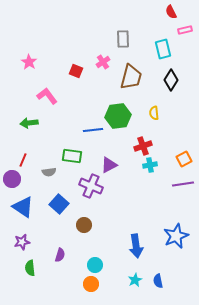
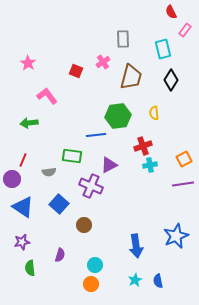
pink rectangle: rotated 40 degrees counterclockwise
pink star: moved 1 px left, 1 px down
blue line: moved 3 px right, 5 px down
